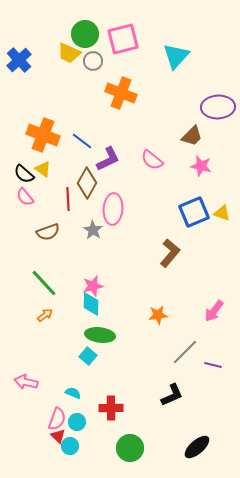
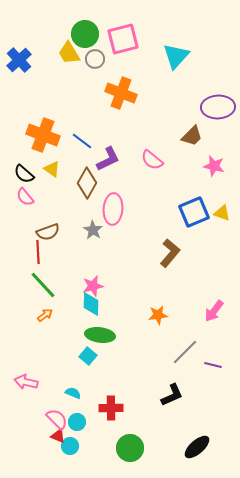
yellow trapezoid at (69, 53): rotated 35 degrees clockwise
gray circle at (93, 61): moved 2 px right, 2 px up
pink star at (201, 166): moved 13 px right
yellow triangle at (43, 169): moved 9 px right
red line at (68, 199): moved 30 px left, 53 px down
green line at (44, 283): moved 1 px left, 2 px down
pink semicircle at (57, 419): rotated 65 degrees counterclockwise
red triangle at (58, 436): rotated 21 degrees counterclockwise
